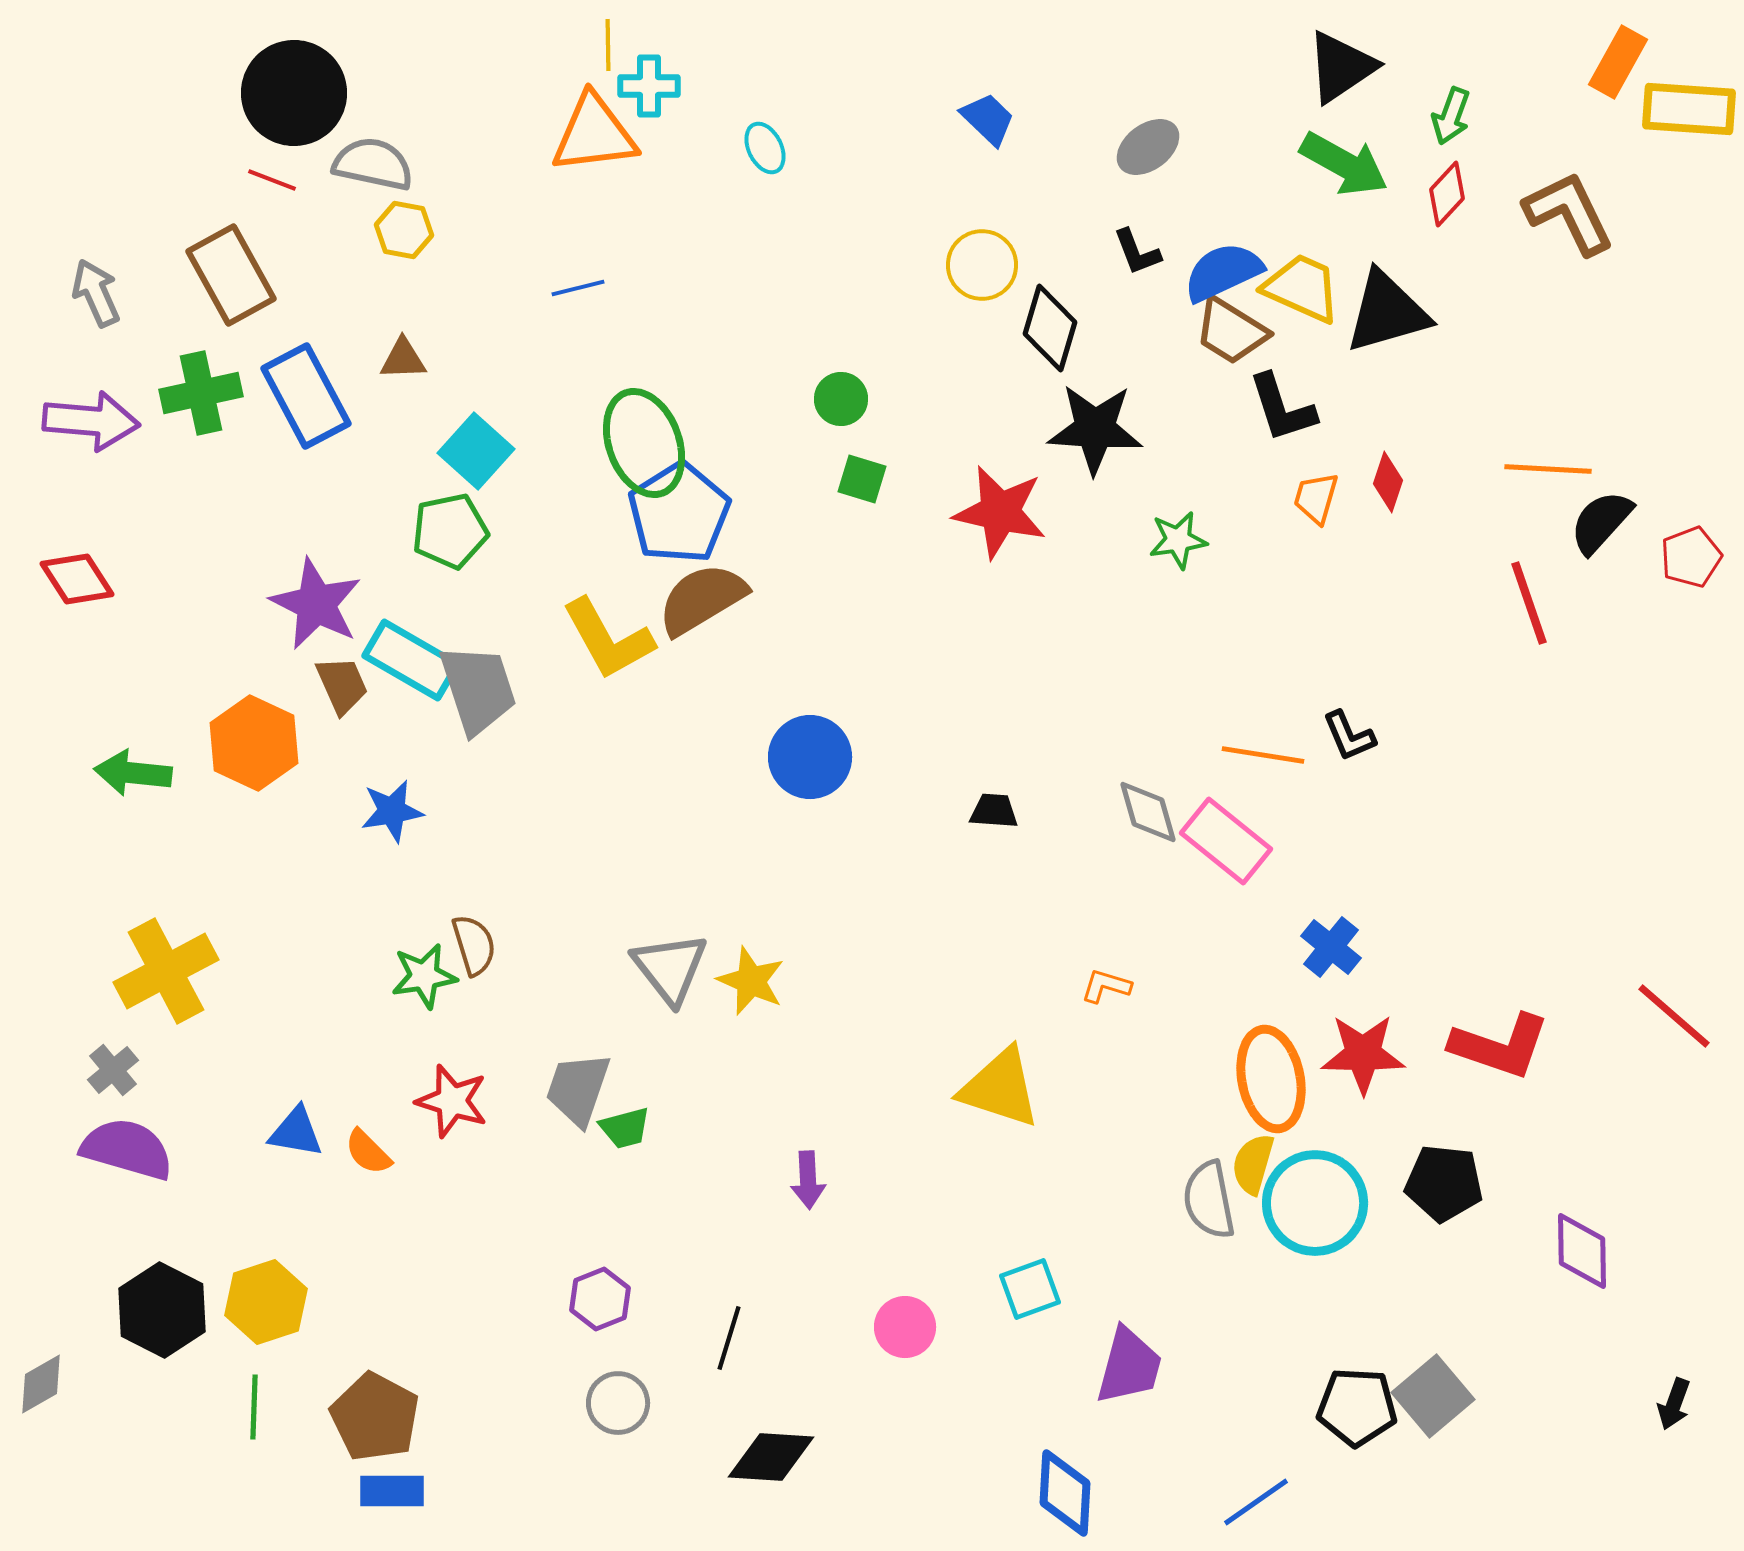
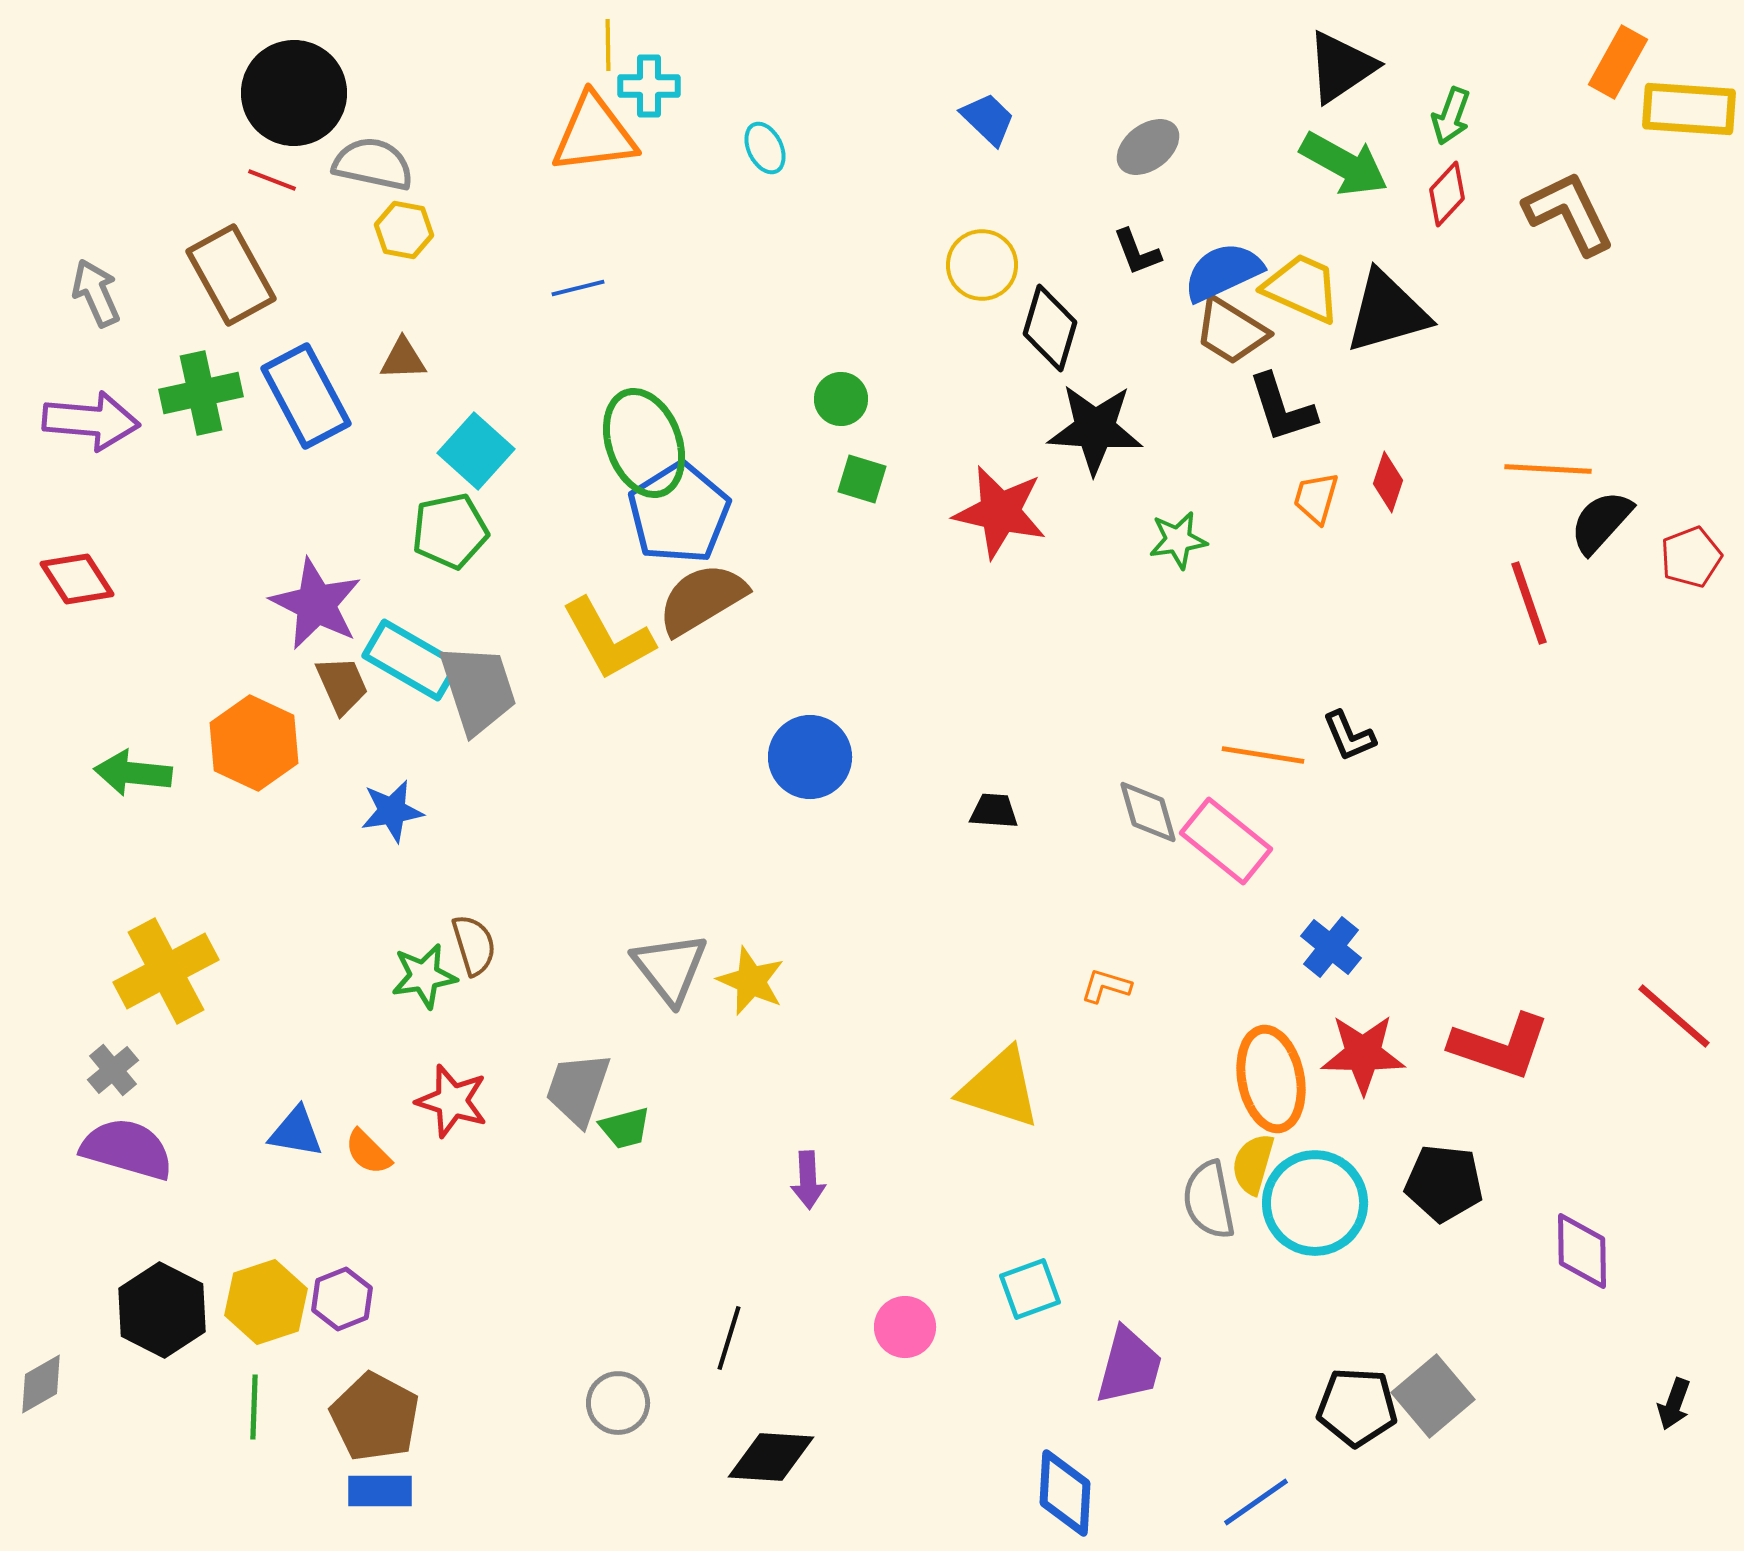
purple hexagon at (600, 1299): moved 258 px left
blue rectangle at (392, 1491): moved 12 px left
